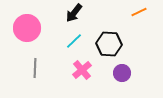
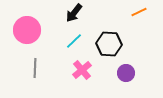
pink circle: moved 2 px down
purple circle: moved 4 px right
